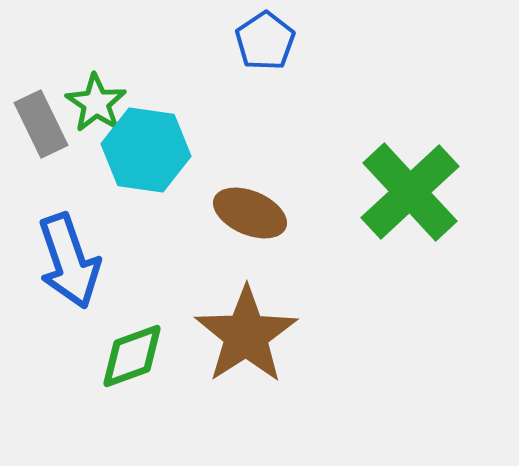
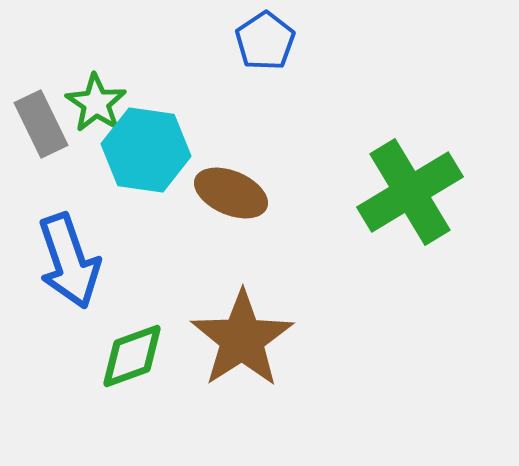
green cross: rotated 12 degrees clockwise
brown ellipse: moved 19 px left, 20 px up
brown star: moved 4 px left, 4 px down
